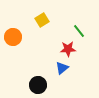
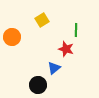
green line: moved 3 px left, 1 px up; rotated 40 degrees clockwise
orange circle: moved 1 px left
red star: moved 2 px left; rotated 21 degrees clockwise
blue triangle: moved 8 px left
